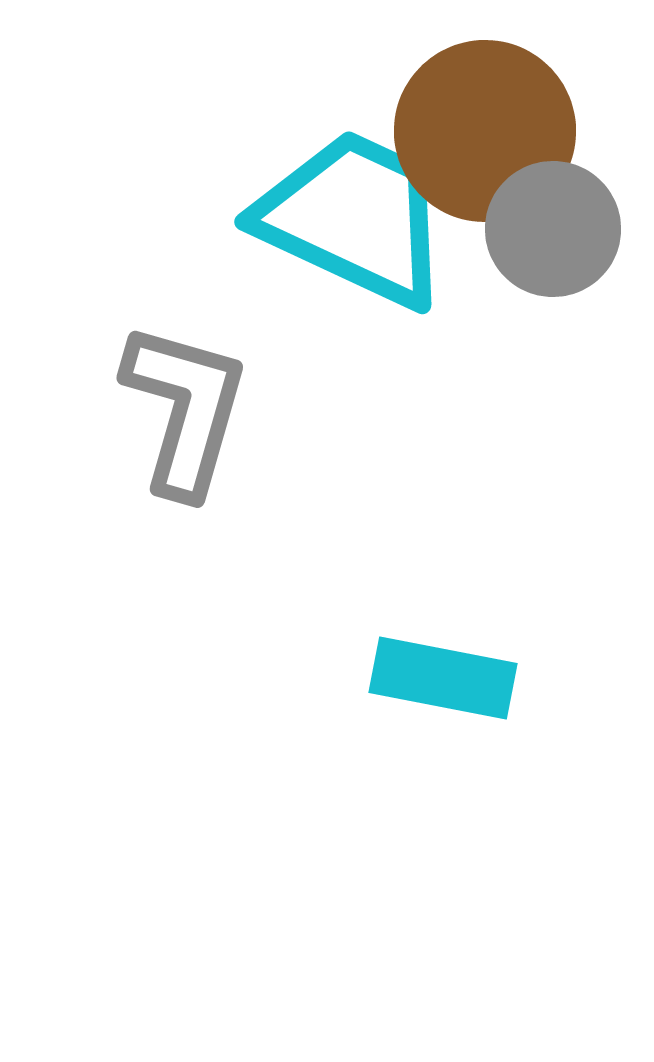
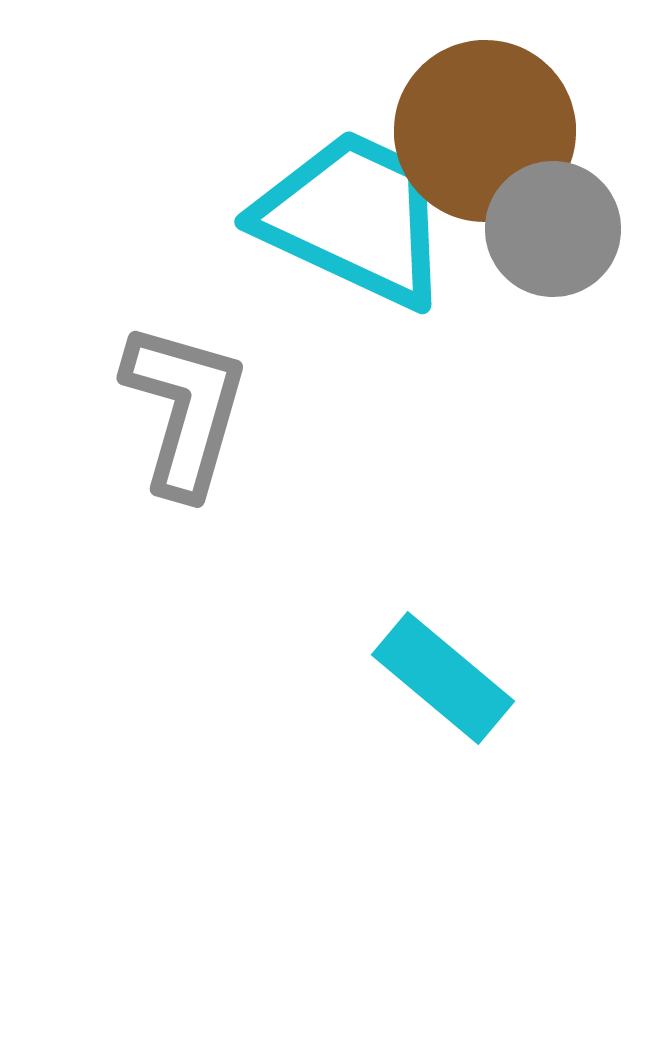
cyan rectangle: rotated 29 degrees clockwise
